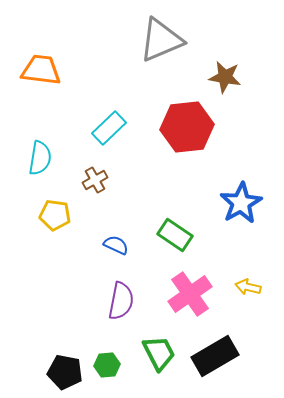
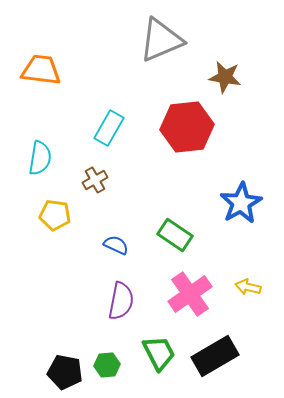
cyan rectangle: rotated 16 degrees counterclockwise
